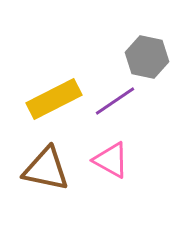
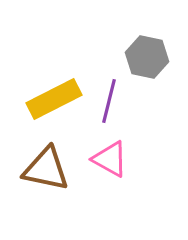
purple line: moved 6 px left; rotated 42 degrees counterclockwise
pink triangle: moved 1 px left, 1 px up
